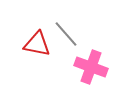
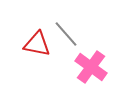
pink cross: rotated 16 degrees clockwise
